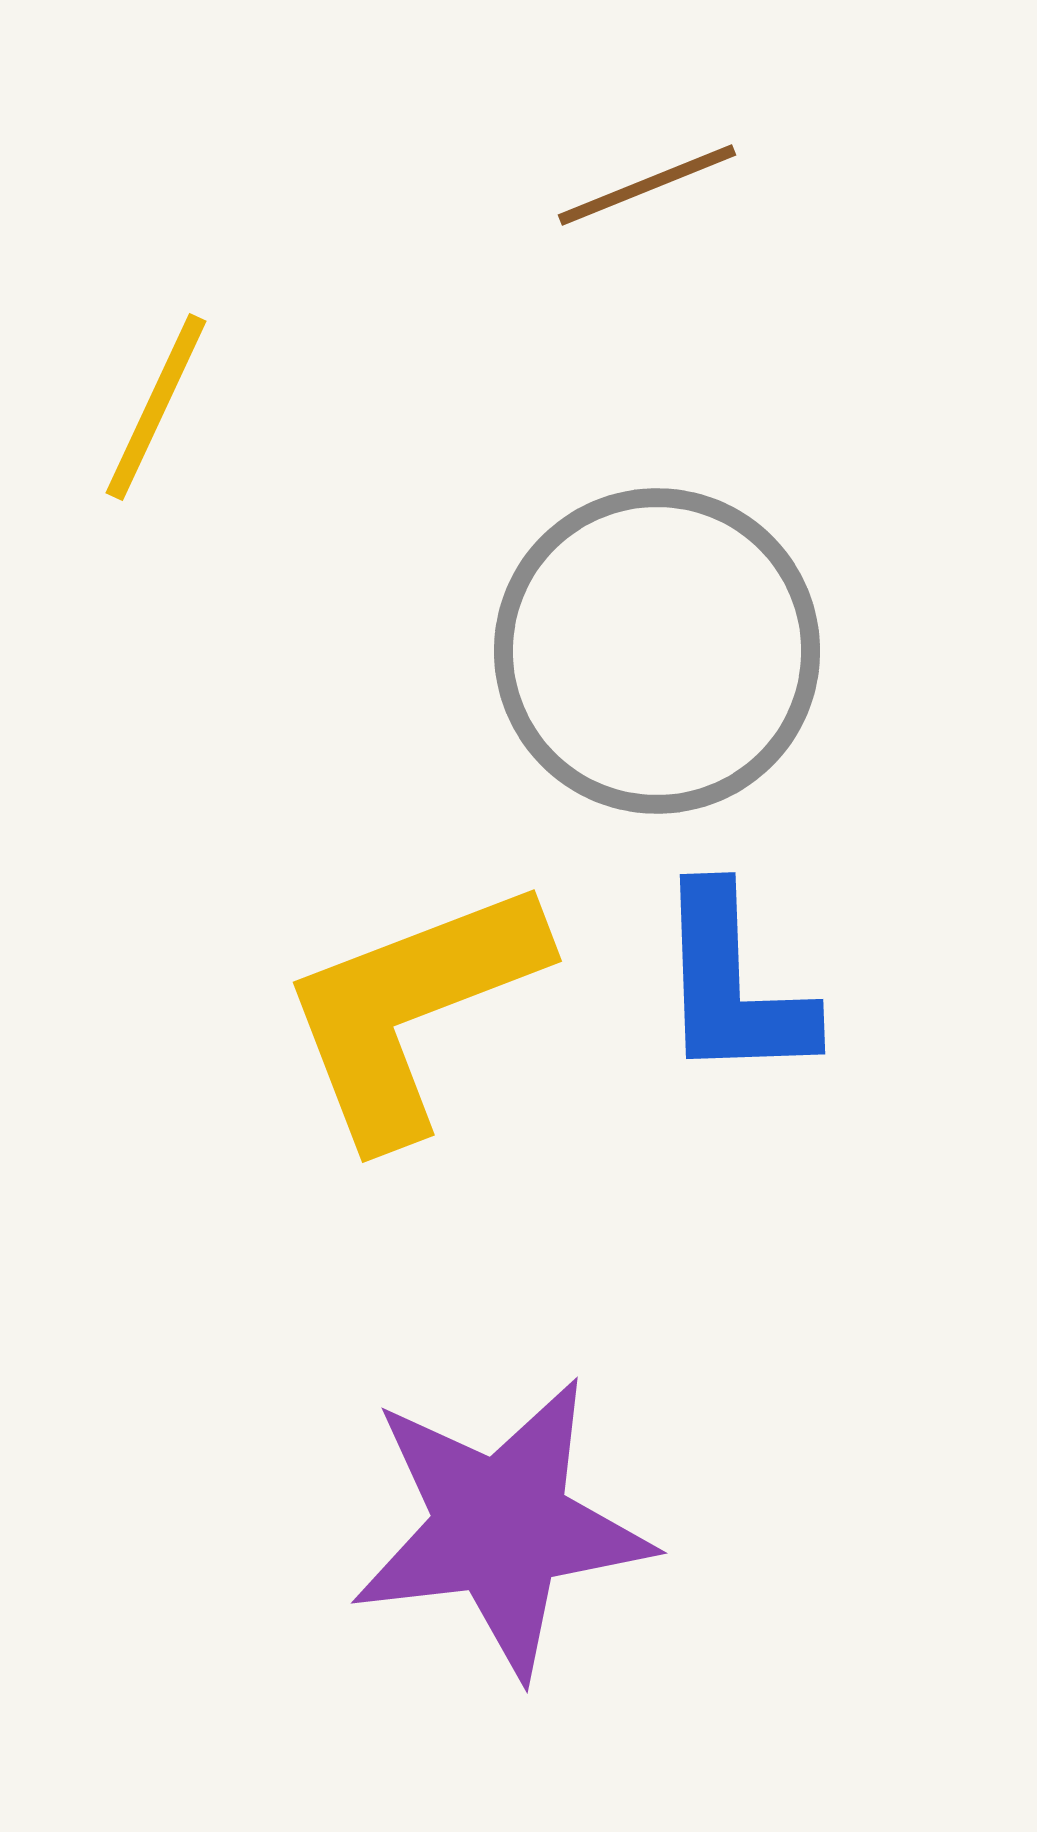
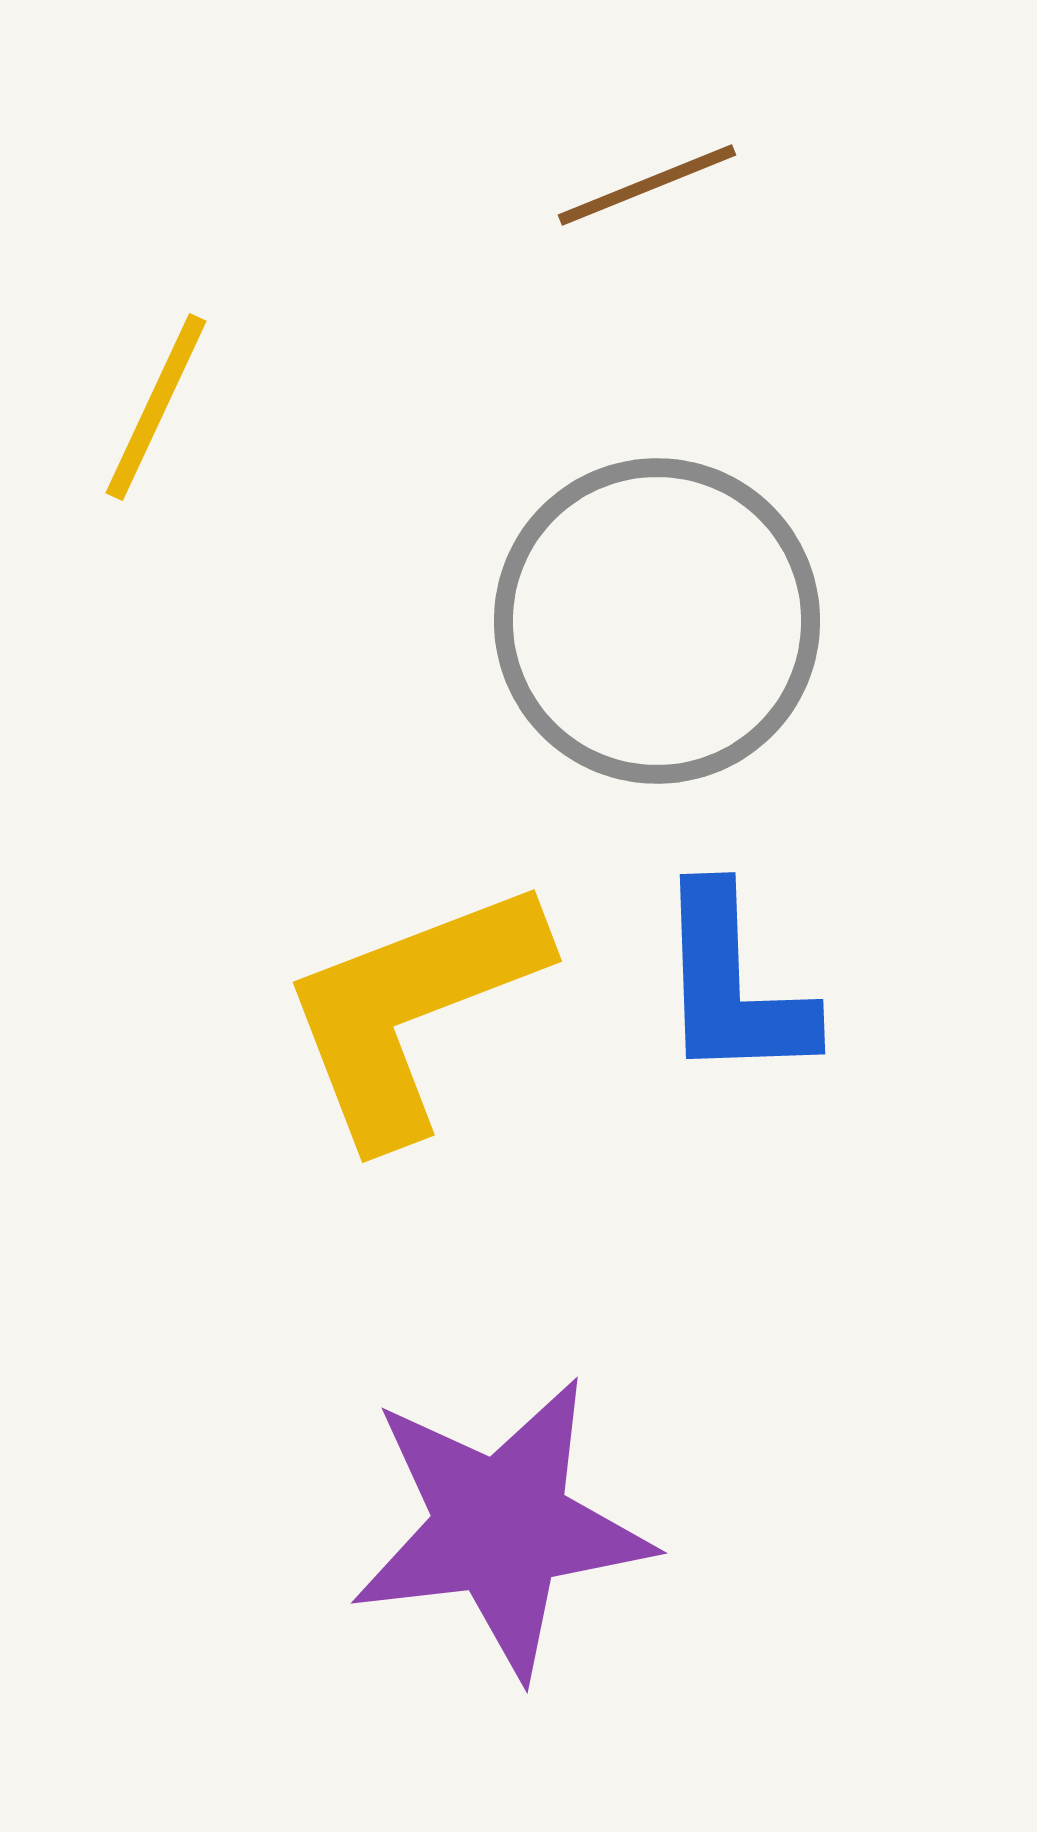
gray circle: moved 30 px up
